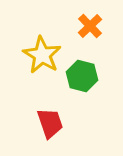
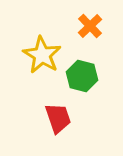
red trapezoid: moved 8 px right, 5 px up
